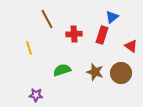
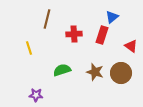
brown line: rotated 42 degrees clockwise
